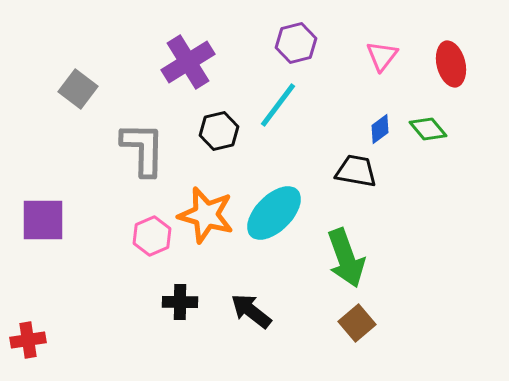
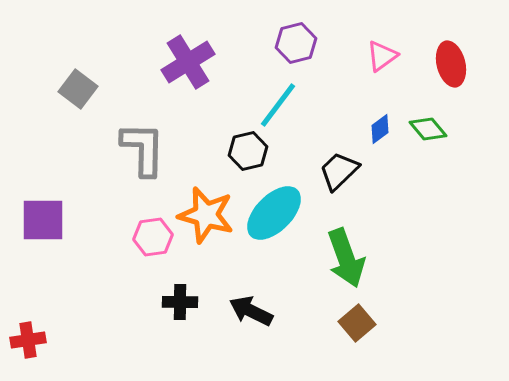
pink triangle: rotated 16 degrees clockwise
black hexagon: moved 29 px right, 20 px down
black trapezoid: moved 17 px left; rotated 54 degrees counterclockwise
pink hexagon: moved 1 px right, 1 px down; rotated 15 degrees clockwise
black arrow: rotated 12 degrees counterclockwise
